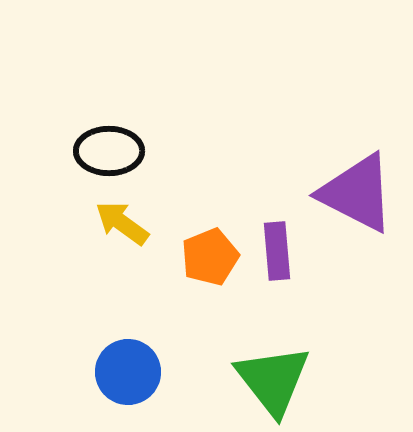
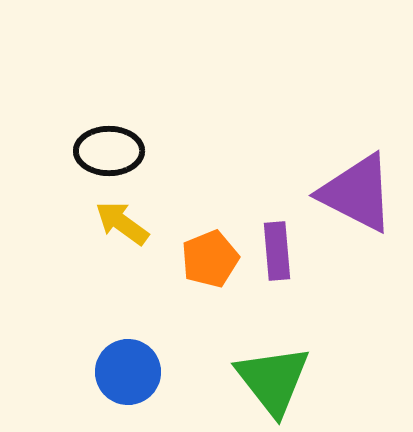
orange pentagon: moved 2 px down
